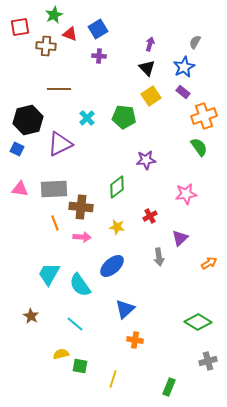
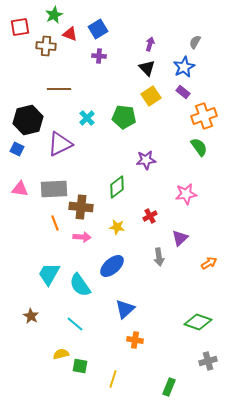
green diamond at (198, 322): rotated 12 degrees counterclockwise
